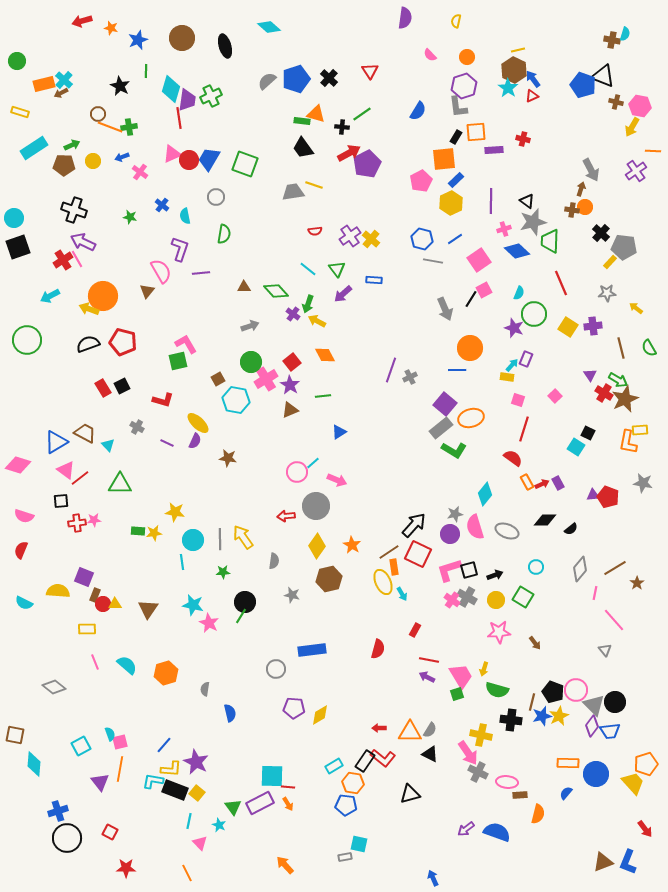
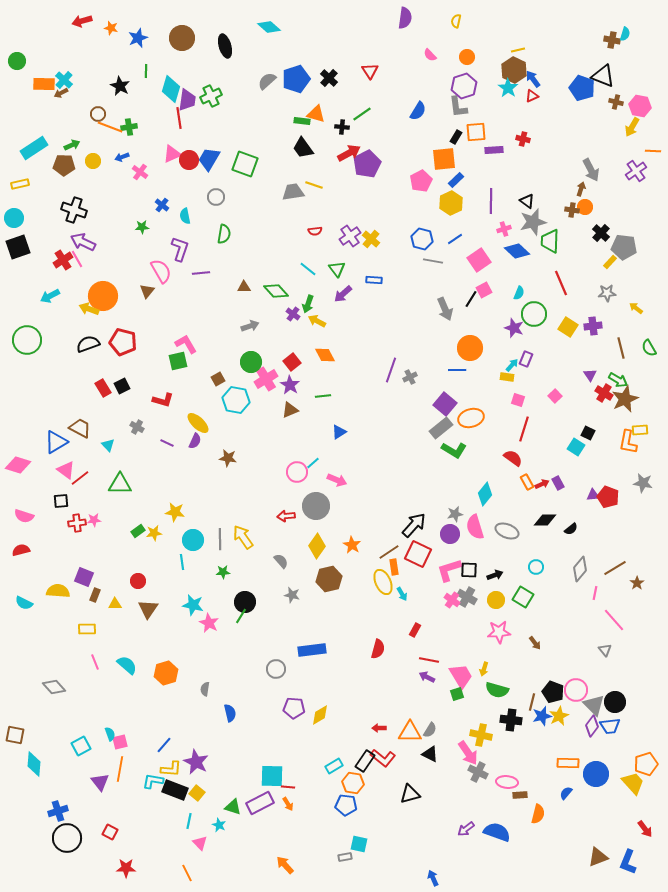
blue star at (138, 40): moved 2 px up
orange rectangle at (44, 84): rotated 15 degrees clockwise
blue pentagon at (583, 85): moved 1 px left, 3 px down
yellow rectangle at (20, 112): moved 72 px down; rotated 30 degrees counterclockwise
green star at (130, 217): moved 12 px right, 10 px down; rotated 16 degrees counterclockwise
brown trapezoid at (85, 433): moved 5 px left, 5 px up
green rectangle at (138, 531): rotated 40 degrees counterclockwise
red semicircle at (21, 550): rotated 54 degrees clockwise
gray semicircle at (274, 561): moved 7 px right; rotated 49 degrees counterclockwise
black square at (469, 570): rotated 18 degrees clockwise
red circle at (103, 604): moved 35 px right, 23 px up
gray diamond at (54, 687): rotated 10 degrees clockwise
blue trapezoid at (610, 731): moved 5 px up
green triangle at (233, 807): rotated 36 degrees counterclockwise
brown triangle at (603, 862): moved 5 px left, 5 px up
